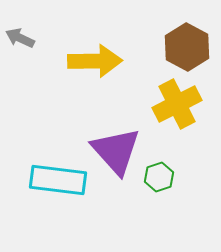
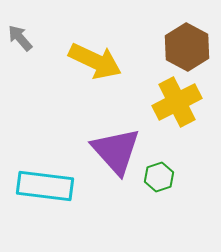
gray arrow: rotated 24 degrees clockwise
yellow arrow: rotated 26 degrees clockwise
yellow cross: moved 2 px up
cyan rectangle: moved 13 px left, 6 px down
